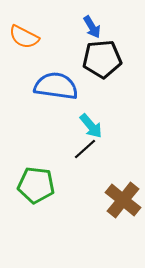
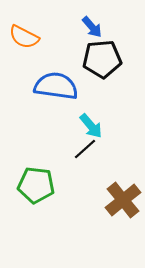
blue arrow: rotated 10 degrees counterclockwise
brown cross: rotated 12 degrees clockwise
